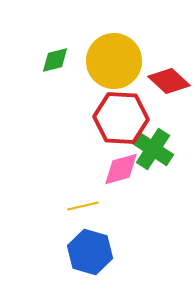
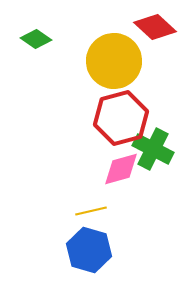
green diamond: moved 19 px left, 21 px up; rotated 48 degrees clockwise
red diamond: moved 14 px left, 54 px up
red hexagon: rotated 18 degrees counterclockwise
green cross: rotated 6 degrees counterclockwise
yellow line: moved 8 px right, 5 px down
blue hexagon: moved 1 px left, 2 px up
